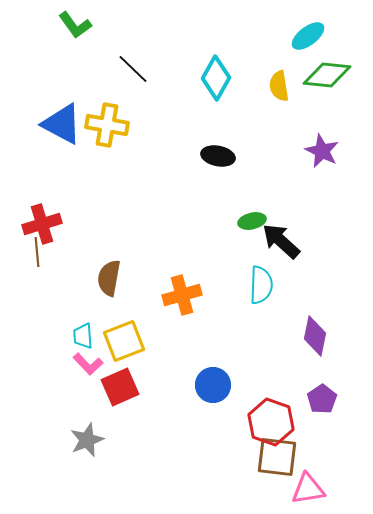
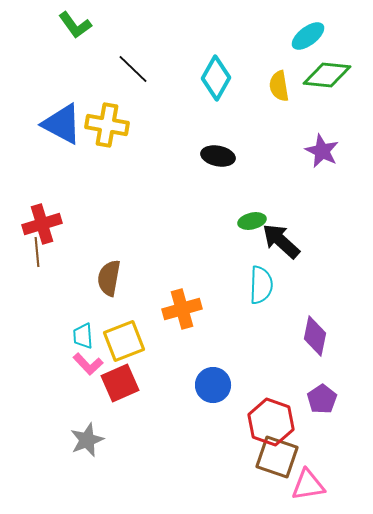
orange cross: moved 14 px down
red square: moved 4 px up
brown square: rotated 12 degrees clockwise
pink triangle: moved 4 px up
